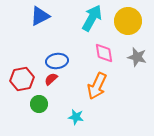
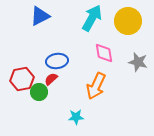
gray star: moved 1 px right, 5 px down
orange arrow: moved 1 px left
green circle: moved 12 px up
cyan star: rotated 14 degrees counterclockwise
